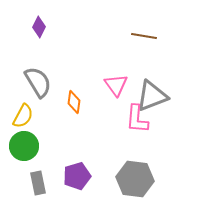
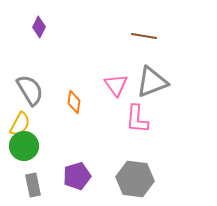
gray semicircle: moved 8 px left, 8 px down
gray triangle: moved 14 px up
yellow semicircle: moved 3 px left, 8 px down
gray rectangle: moved 5 px left, 2 px down
